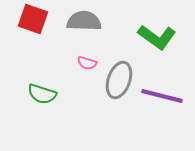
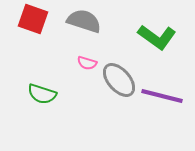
gray semicircle: rotated 16 degrees clockwise
gray ellipse: rotated 60 degrees counterclockwise
